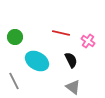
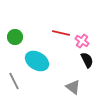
pink cross: moved 6 px left
black semicircle: moved 16 px right
